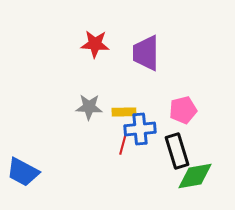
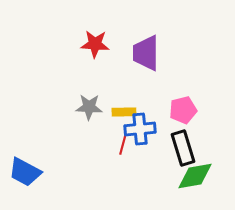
black rectangle: moved 6 px right, 3 px up
blue trapezoid: moved 2 px right
